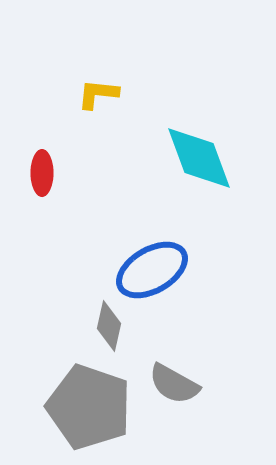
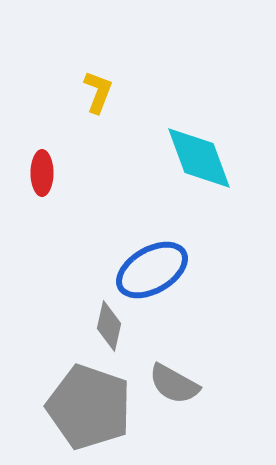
yellow L-shape: moved 2 px up; rotated 105 degrees clockwise
